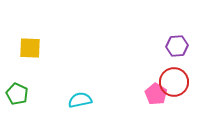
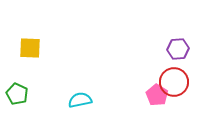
purple hexagon: moved 1 px right, 3 px down
pink pentagon: moved 1 px right, 1 px down
